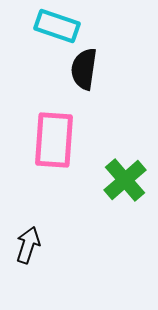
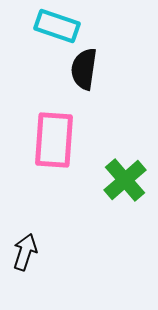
black arrow: moved 3 px left, 7 px down
